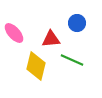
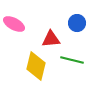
pink ellipse: moved 9 px up; rotated 20 degrees counterclockwise
green line: rotated 10 degrees counterclockwise
